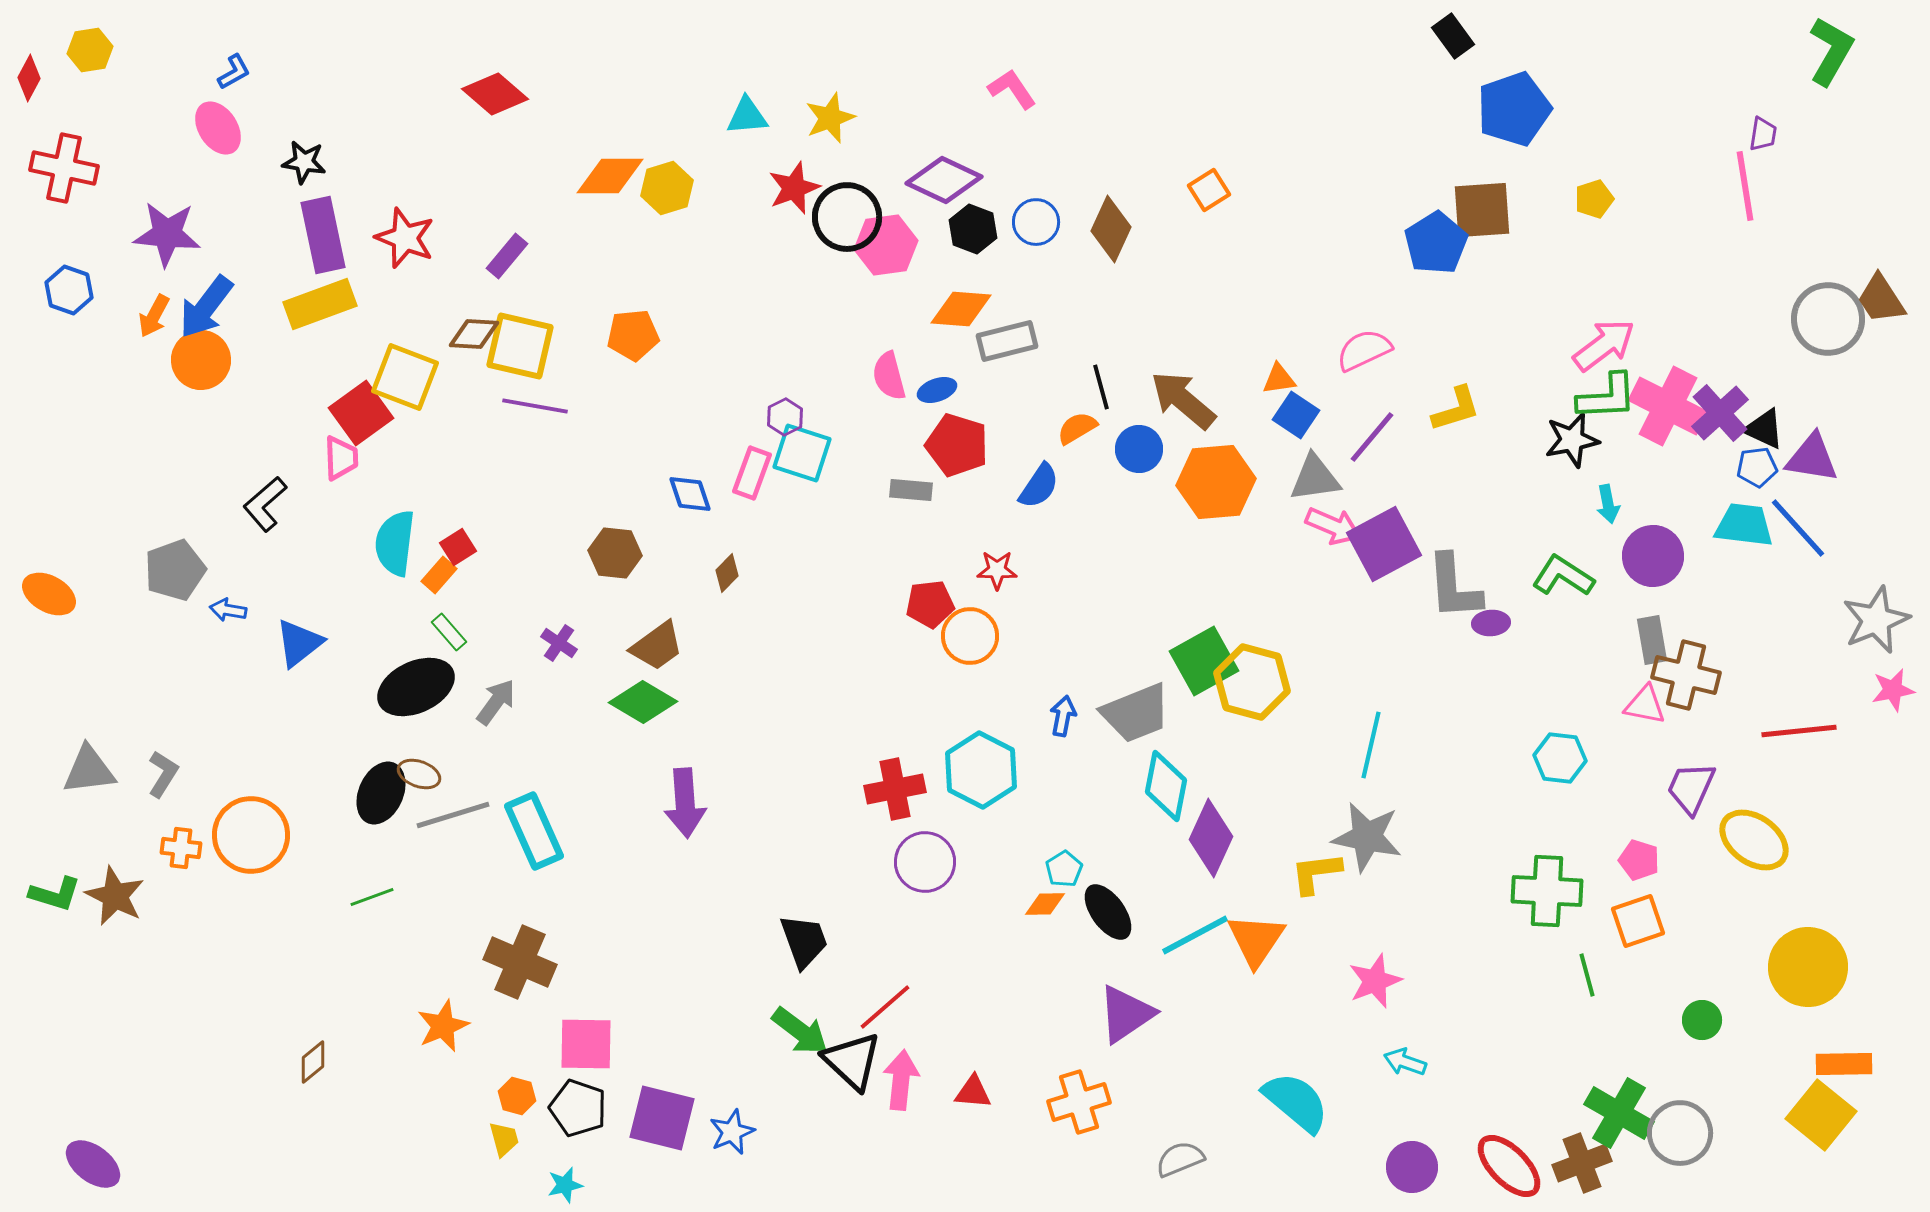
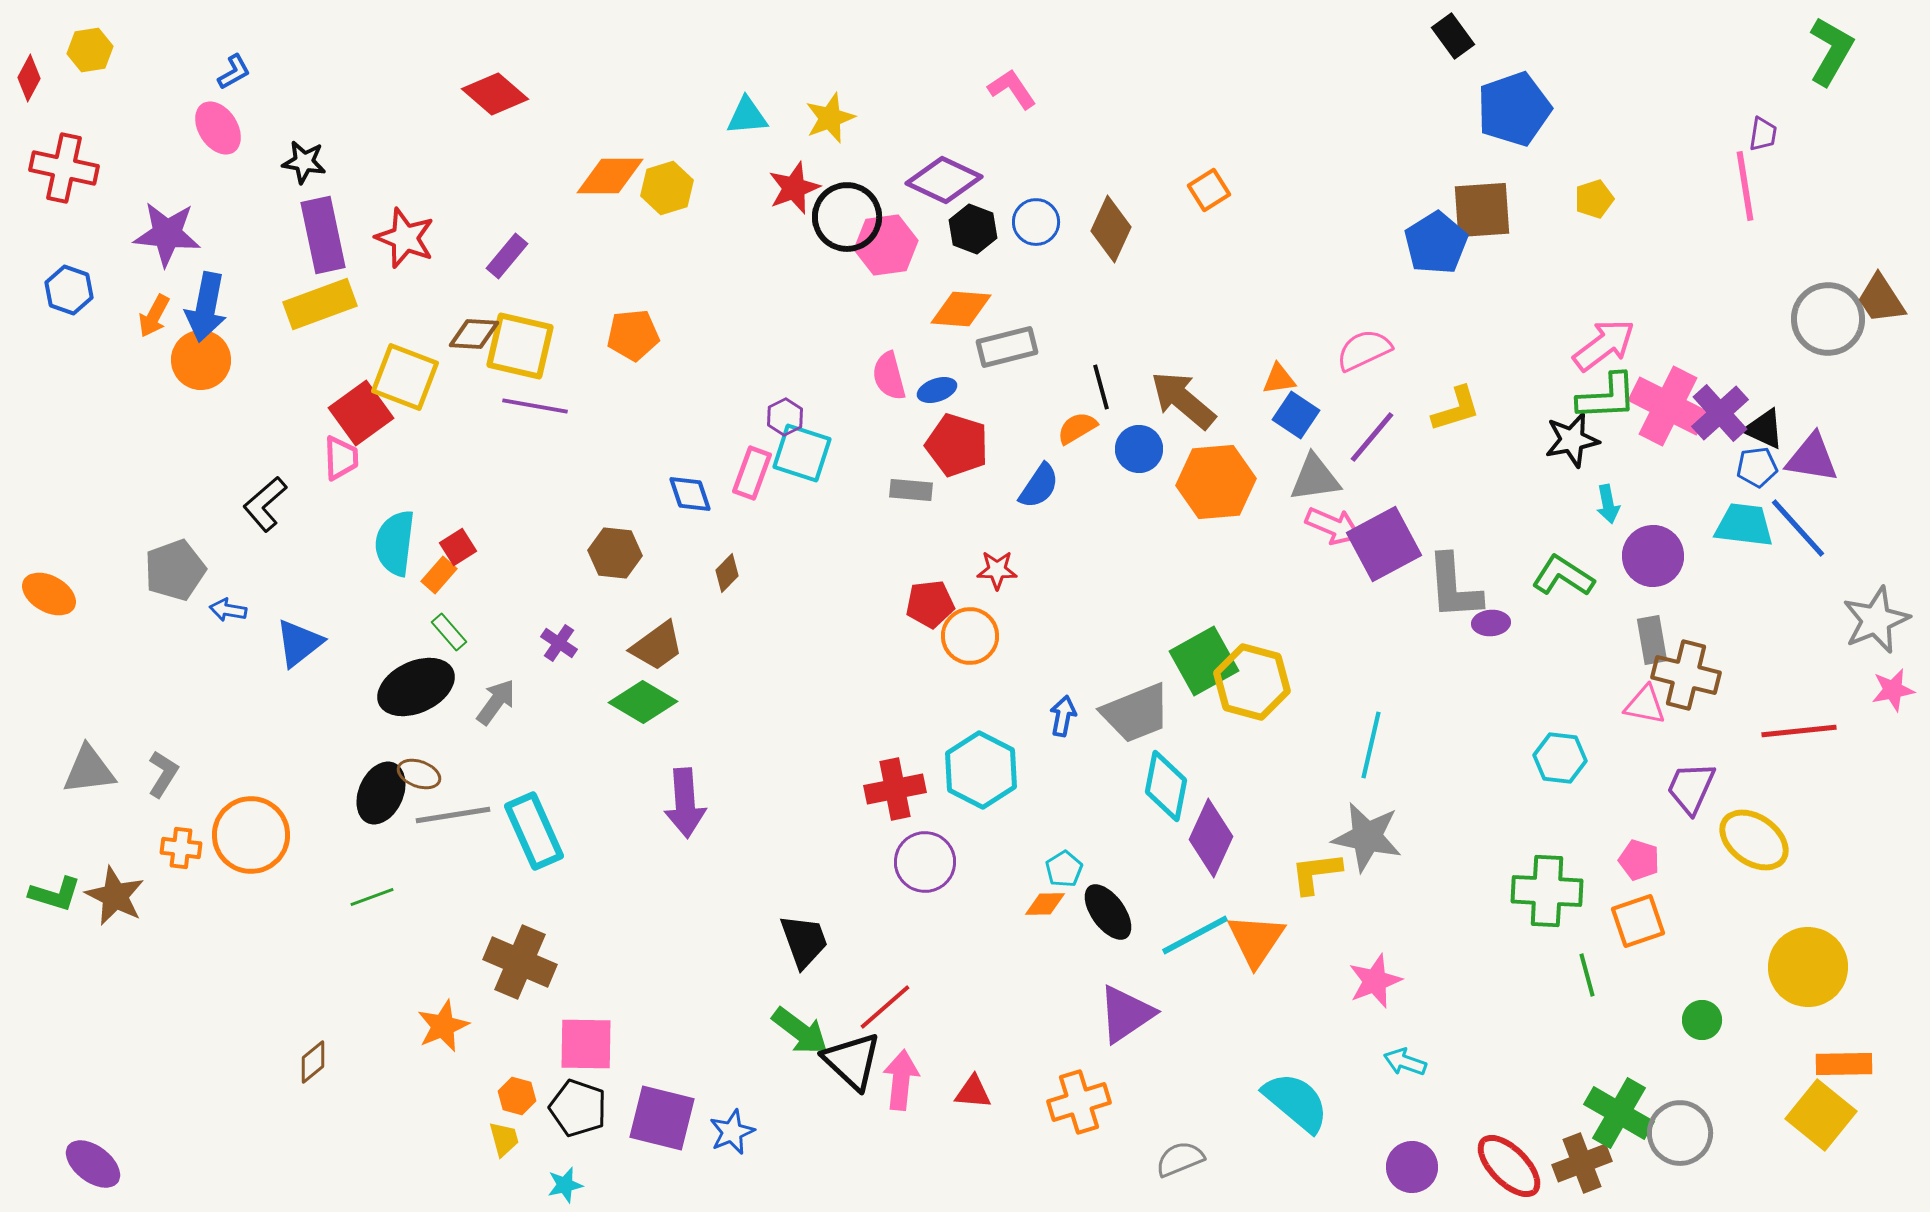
blue arrow at (206, 307): rotated 26 degrees counterclockwise
gray rectangle at (1007, 341): moved 6 px down
gray line at (453, 815): rotated 8 degrees clockwise
